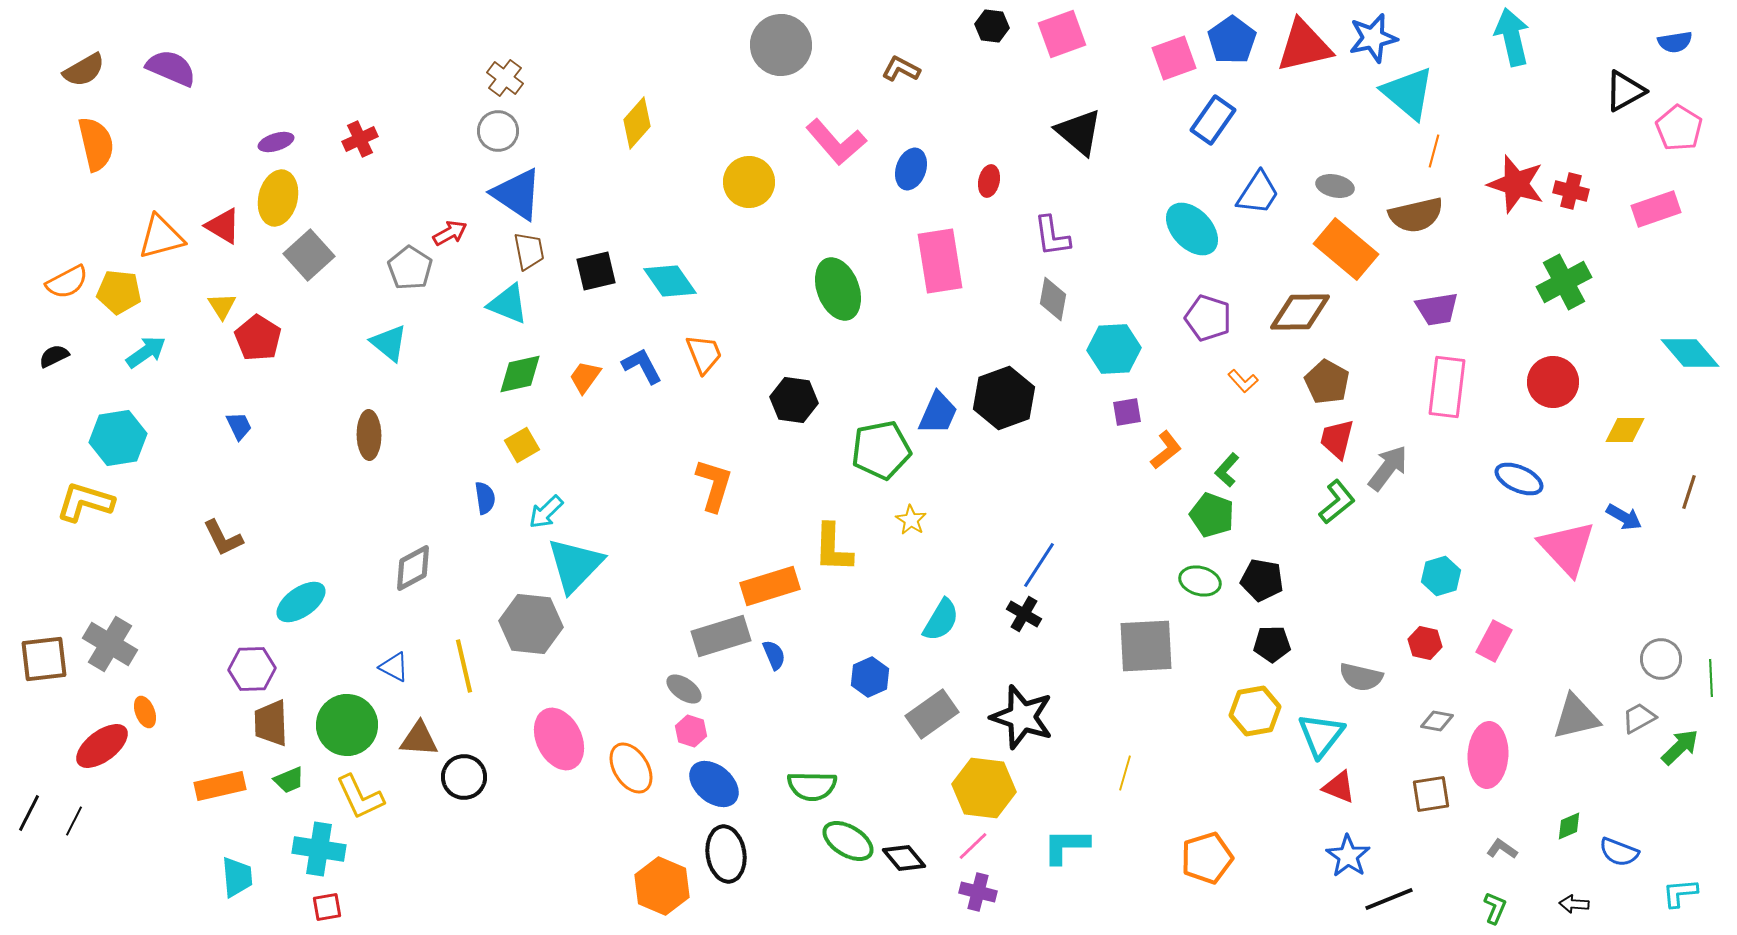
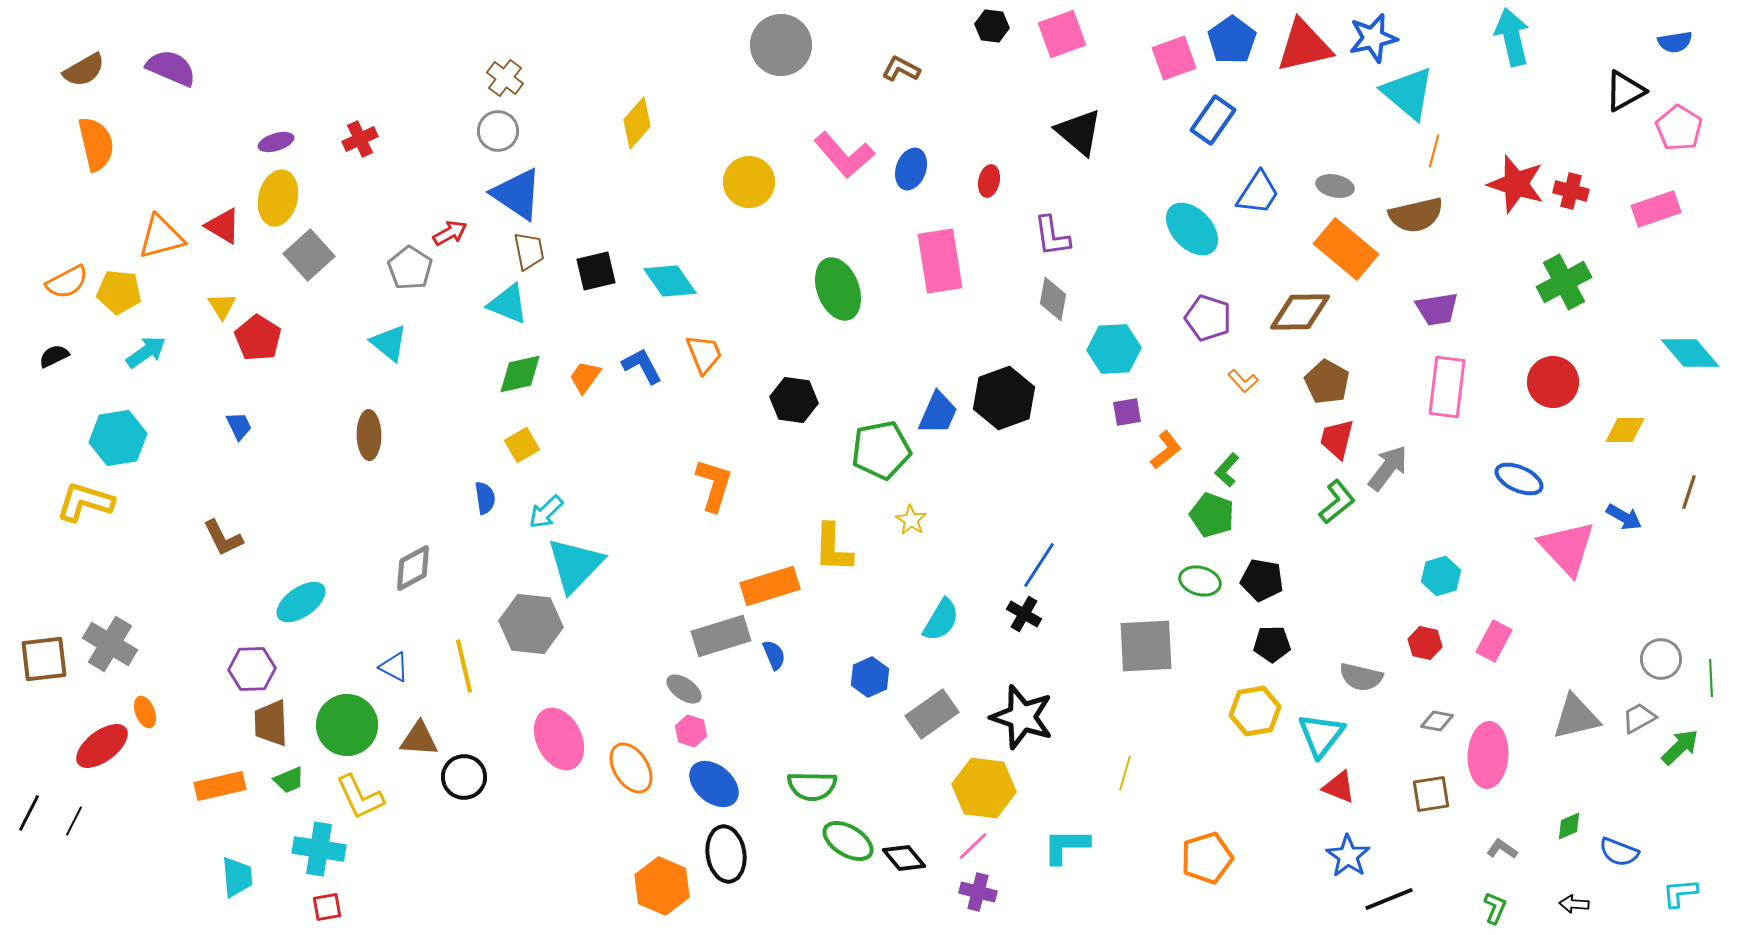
pink L-shape at (836, 142): moved 8 px right, 13 px down
